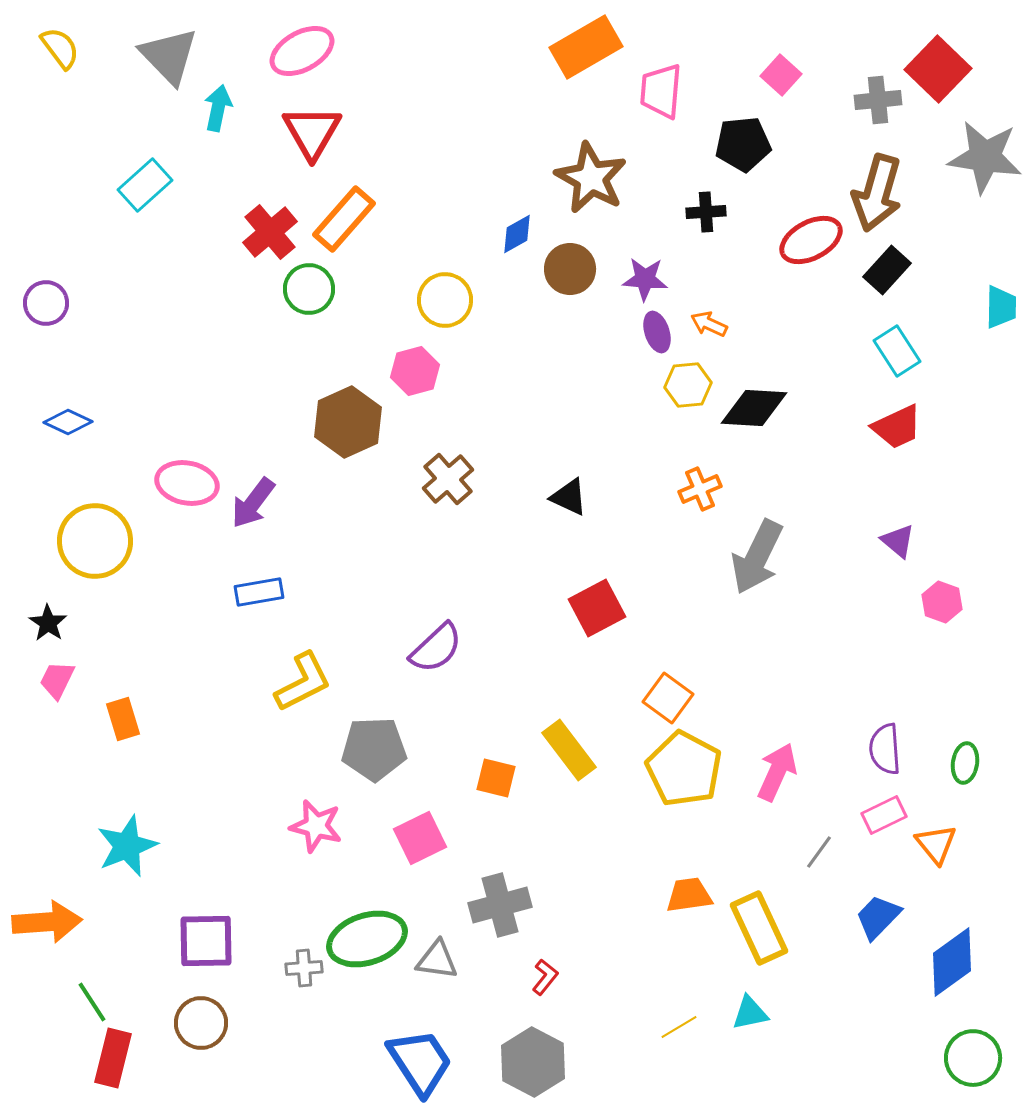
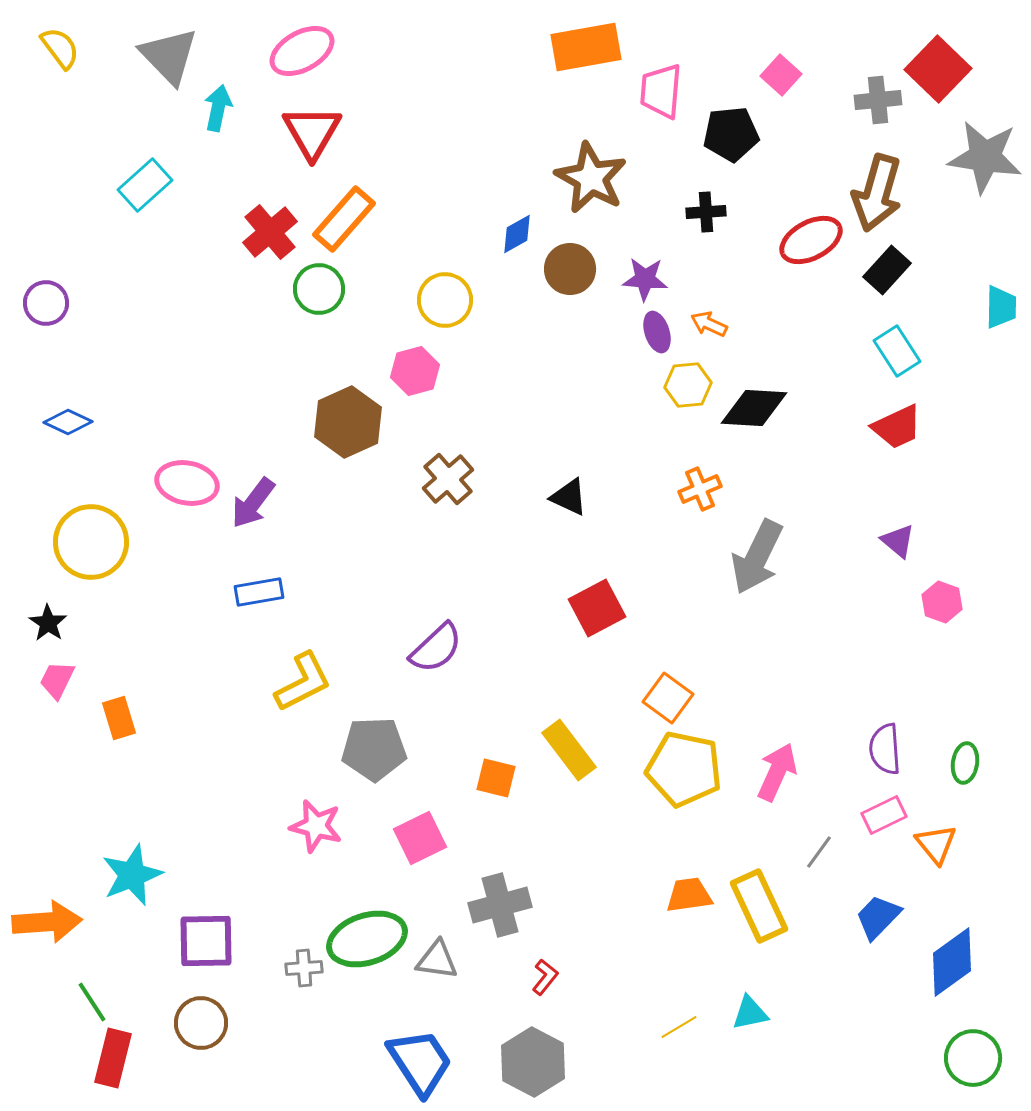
orange rectangle at (586, 47): rotated 20 degrees clockwise
black pentagon at (743, 144): moved 12 px left, 10 px up
green circle at (309, 289): moved 10 px right
yellow circle at (95, 541): moved 4 px left, 1 px down
orange rectangle at (123, 719): moved 4 px left, 1 px up
yellow pentagon at (684, 769): rotated 16 degrees counterclockwise
cyan star at (127, 846): moved 5 px right, 29 px down
yellow rectangle at (759, 928): moved 22 px up
